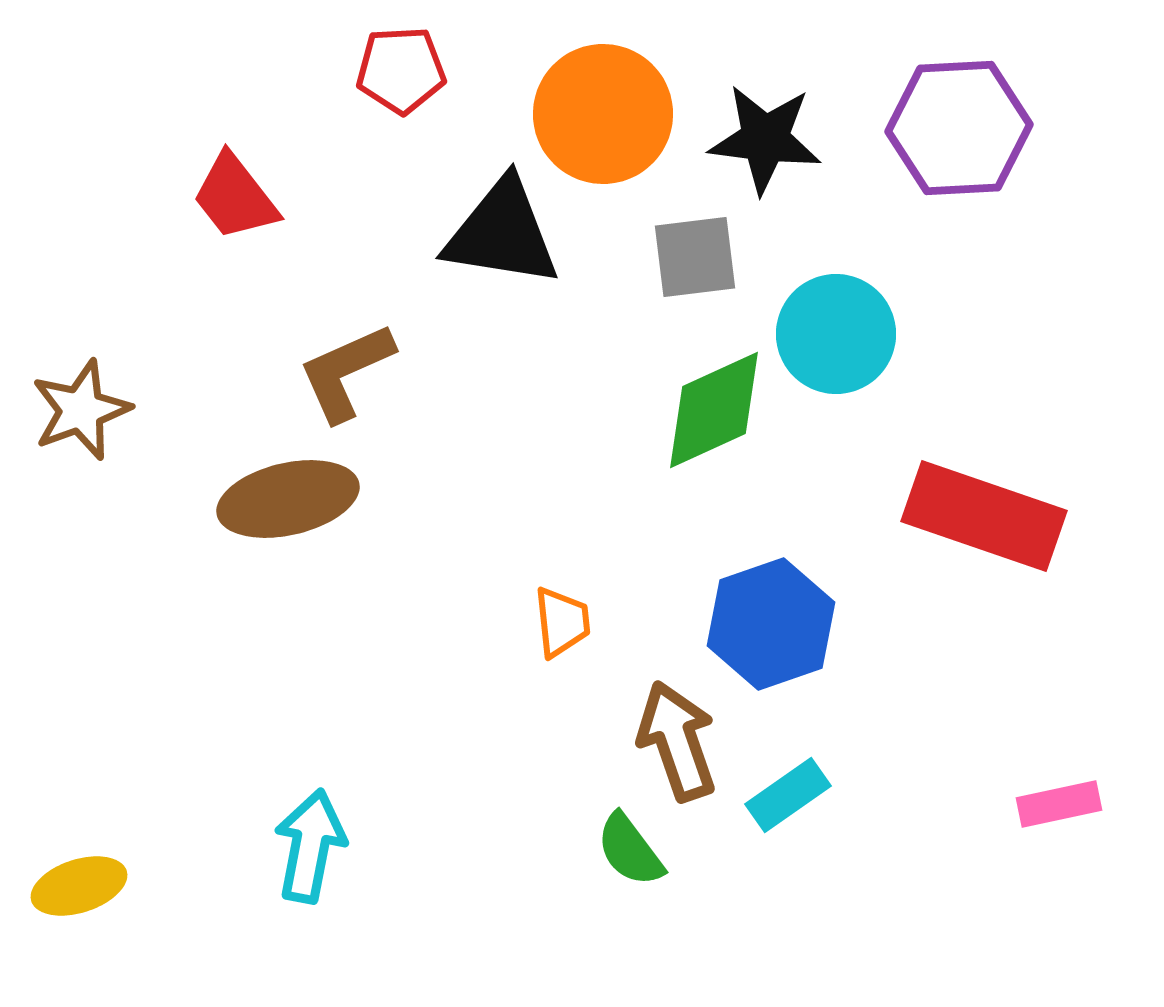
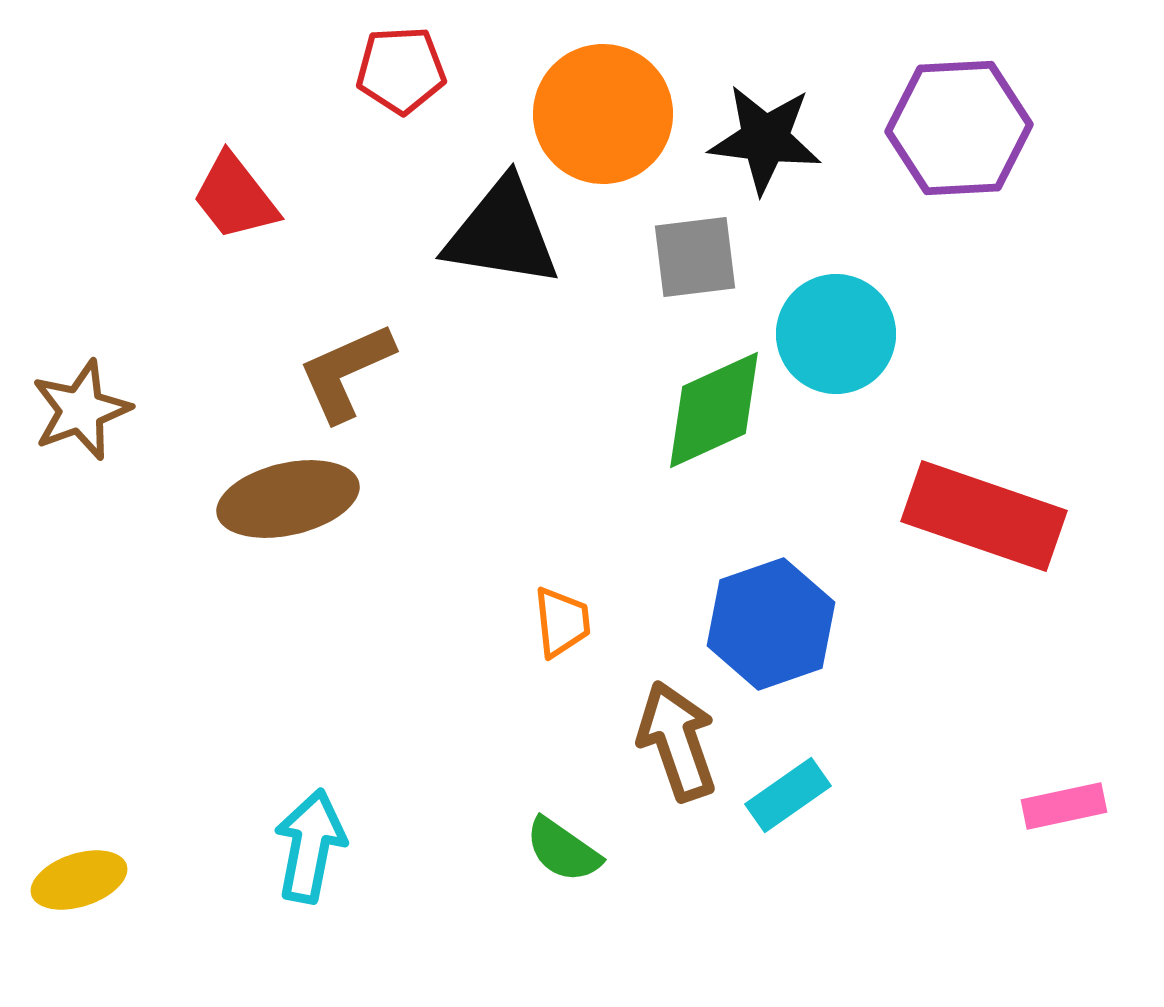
pink rectangle: moved 5 px right, 2 px down
green semicircle: moved 67 px left; rotated 18 degrees counterclockwise
yellow ellipse: moved 6 px up
